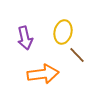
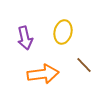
brown line: moved 7 px right, 10 px down
